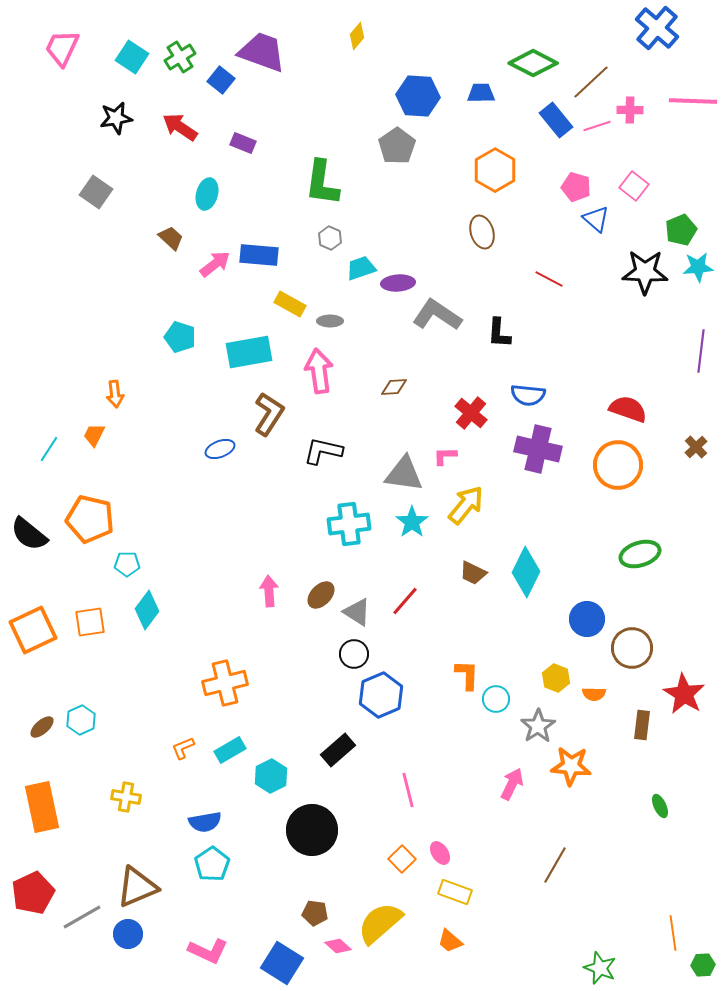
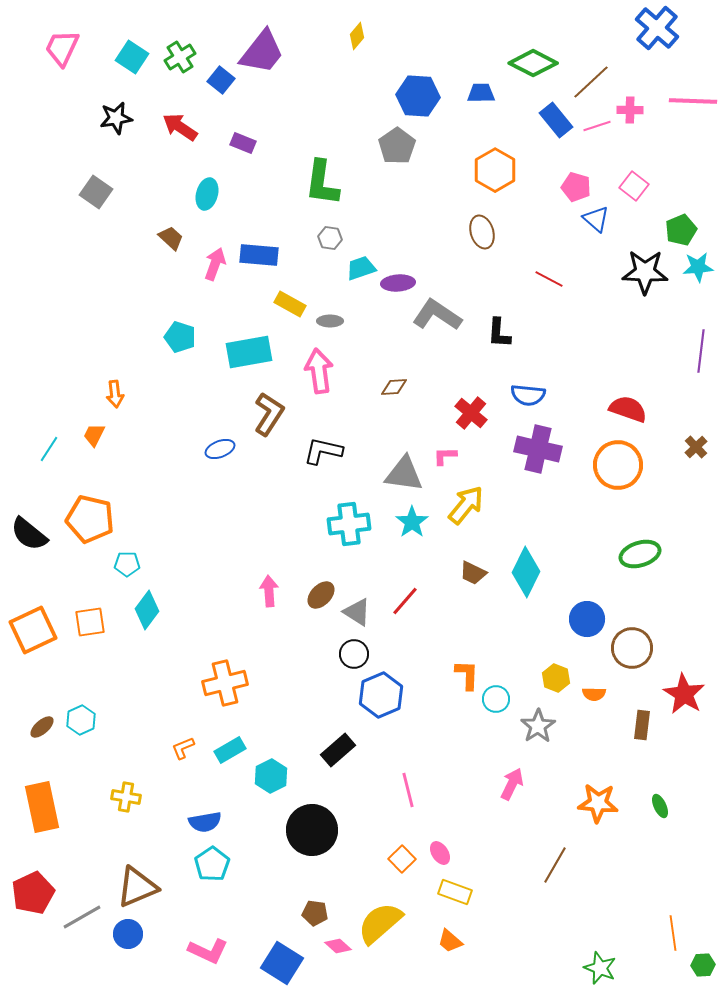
purple trapezoid at (262, 52): rotated 108 degrees clockwise
gray hexagon at (330, 238): rotated 15 degrees counterclockwise
pink arrow at (215, 264): rotated 32 degrees counterclockwise
orange star at (571, 766): moved 27 px right, 37 px down
